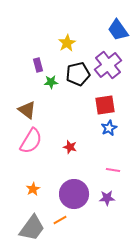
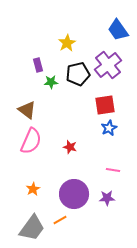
pink semicircle: rotated 8 degrees counterclockwise
